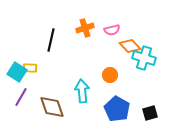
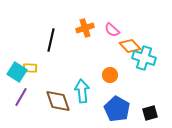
pink semicircle: rotated 56 degrees clockwise
brown diamond: moved 6 px right, 6 px up
